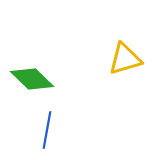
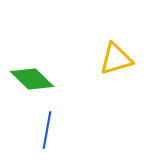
yellow triangle: moved 9 px left
